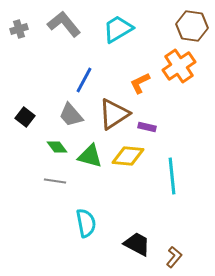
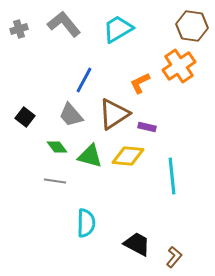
cyan semicircle: rotated 12 degrees clockwise
